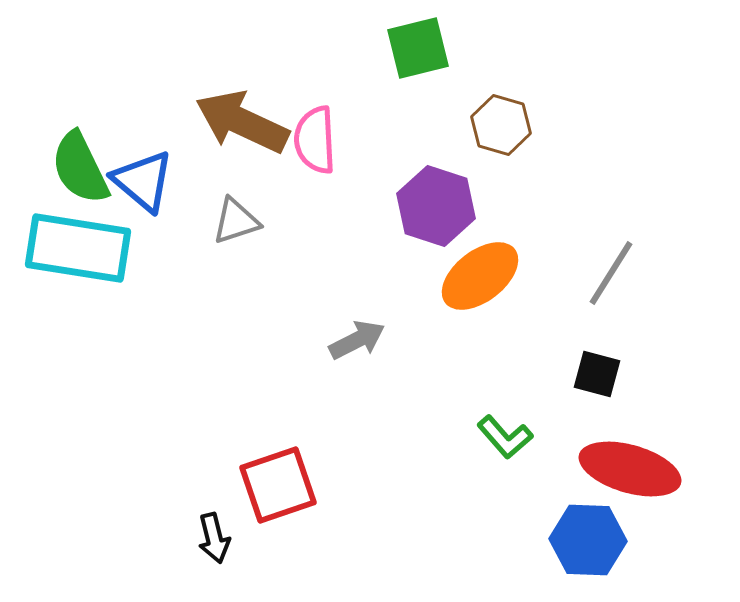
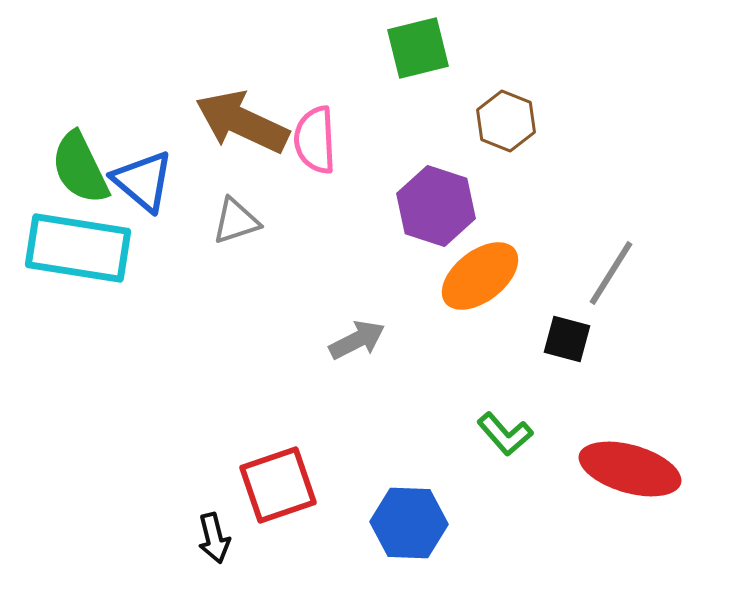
brown hexagon: moved 5 px right, 4 px up; rotated 6 degrees clockwise
black square: moved 30 px left, 35 px up
green L-shape: moved 3 px up
blue hexagon: moved 179 px left, 17 px up
